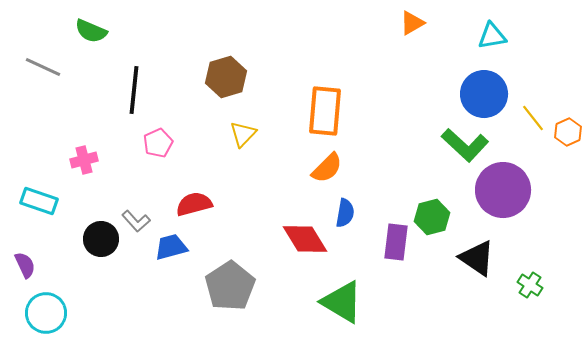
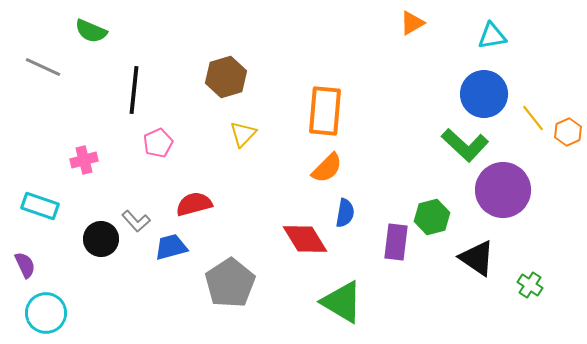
cyan rectangle: moved 1 px right, 5 px down
gray pentagon: moved 3 px up
